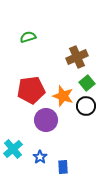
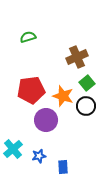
blue star: moved 1 px left, 1 px up; rotated 24 degrees clockwise
